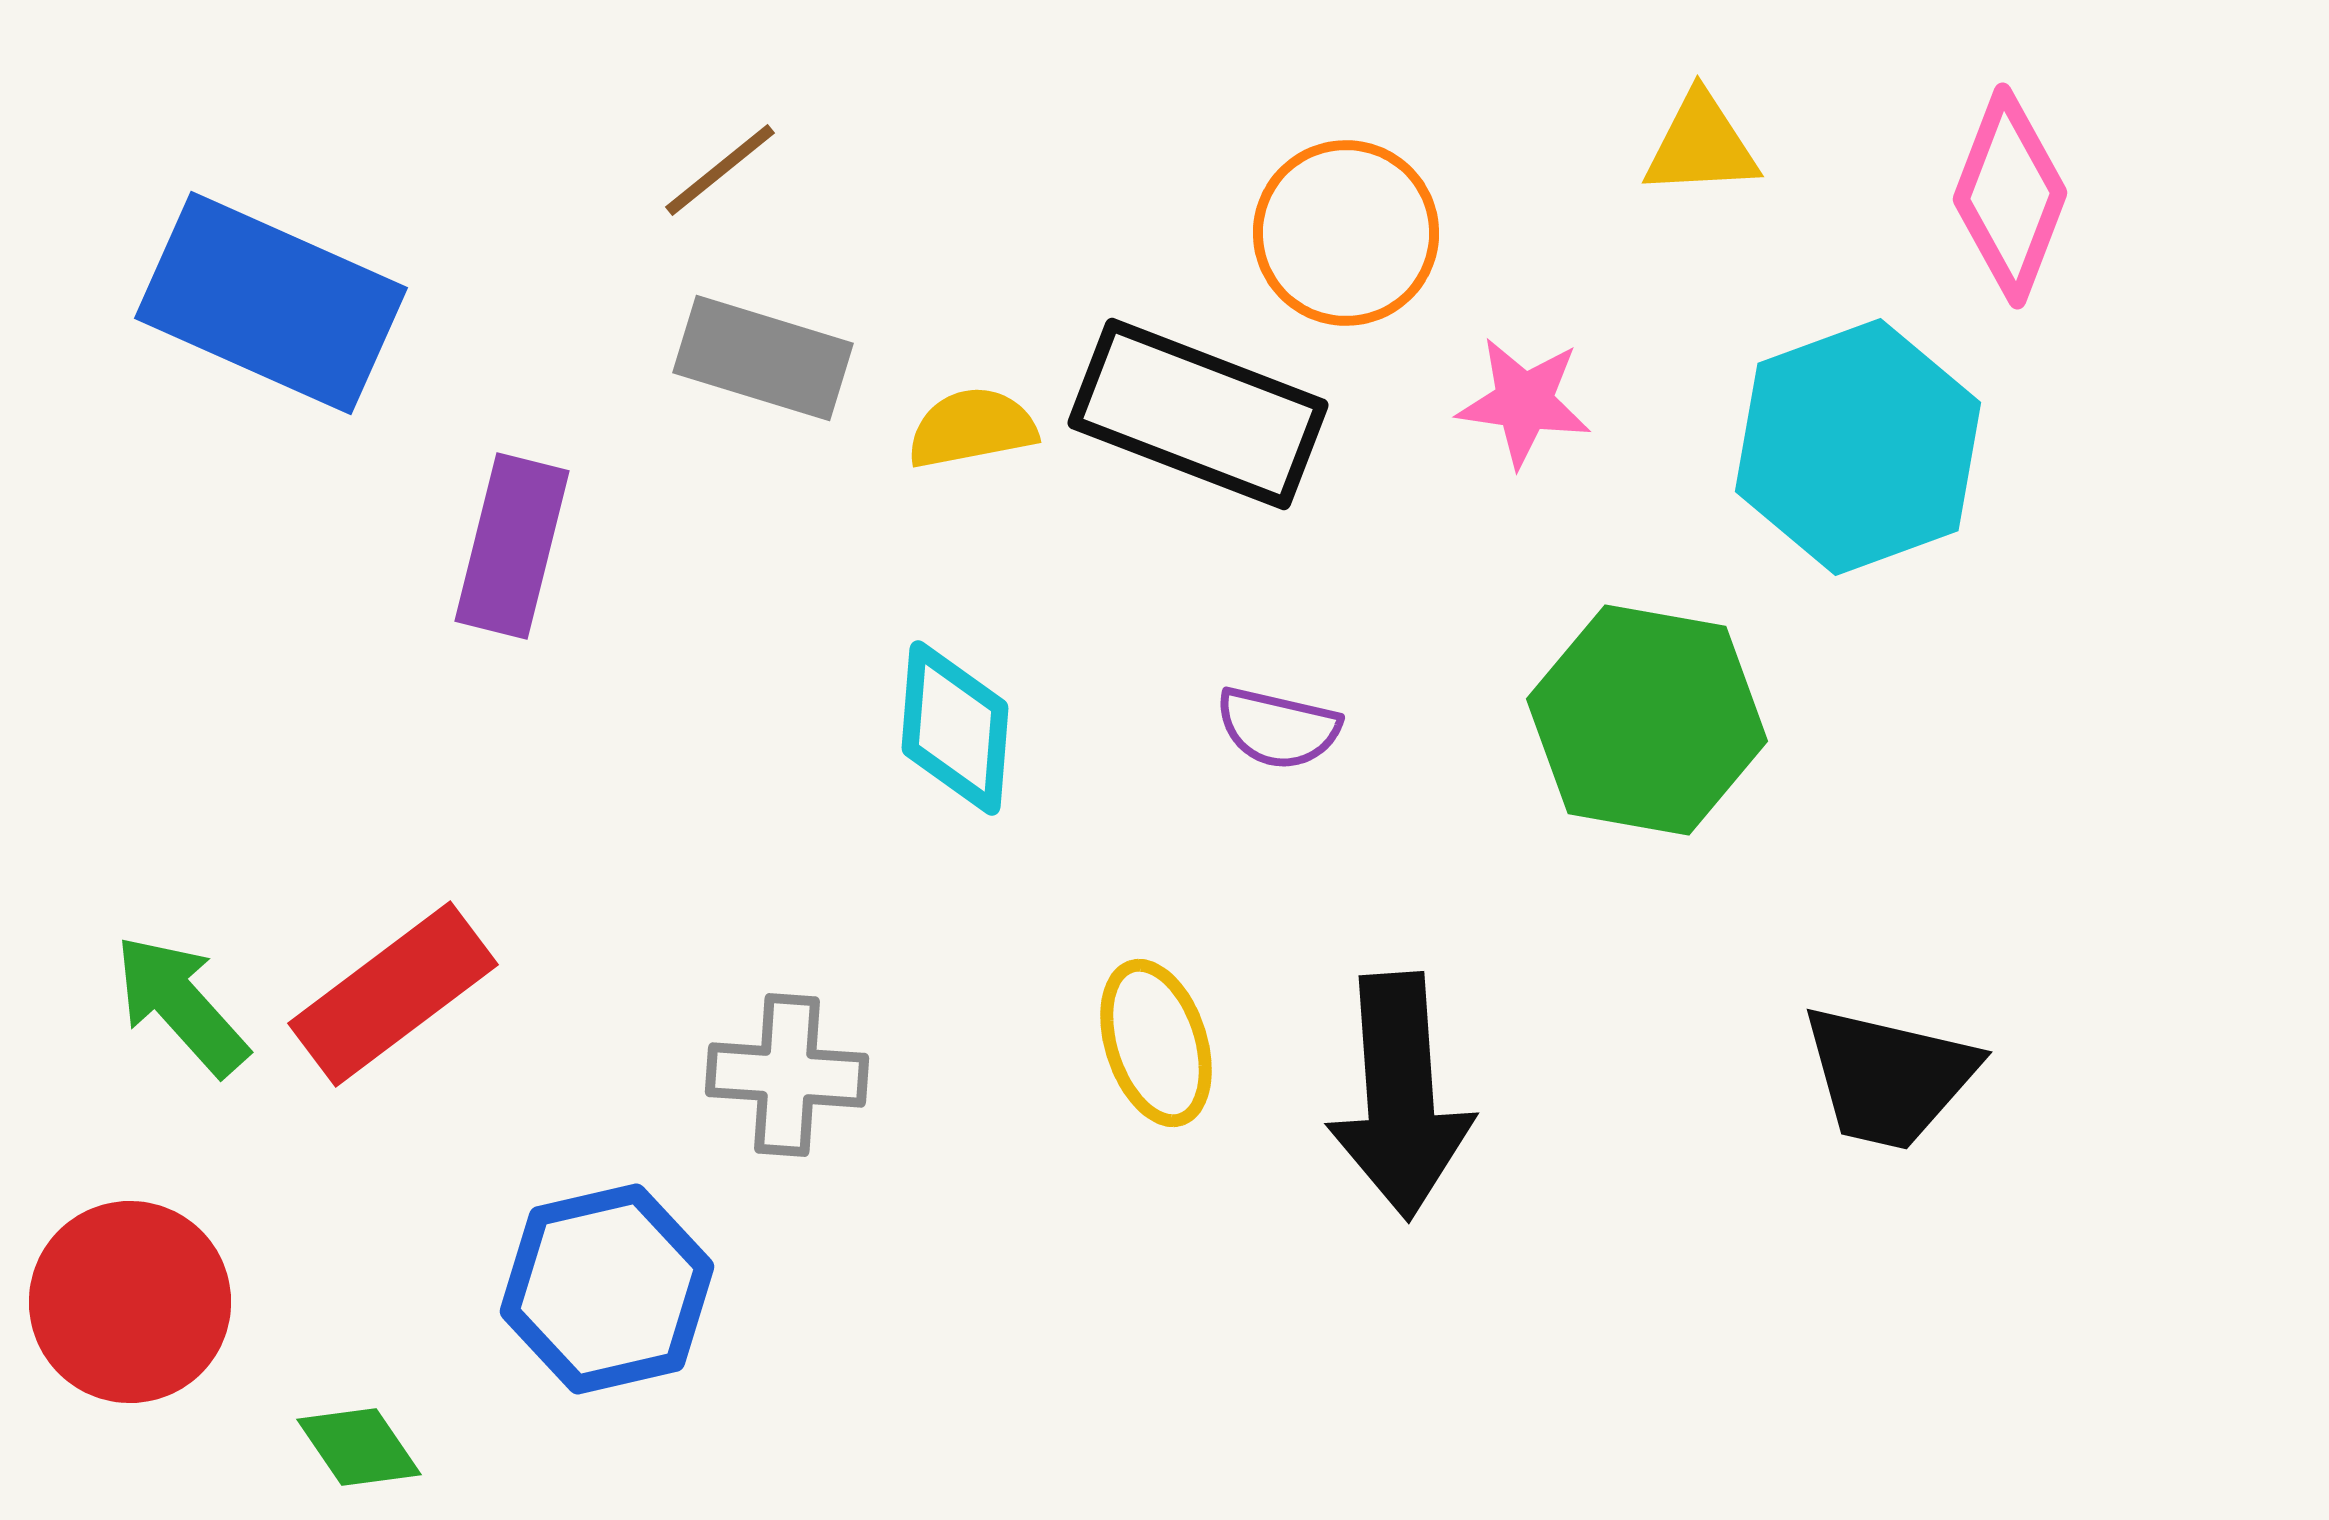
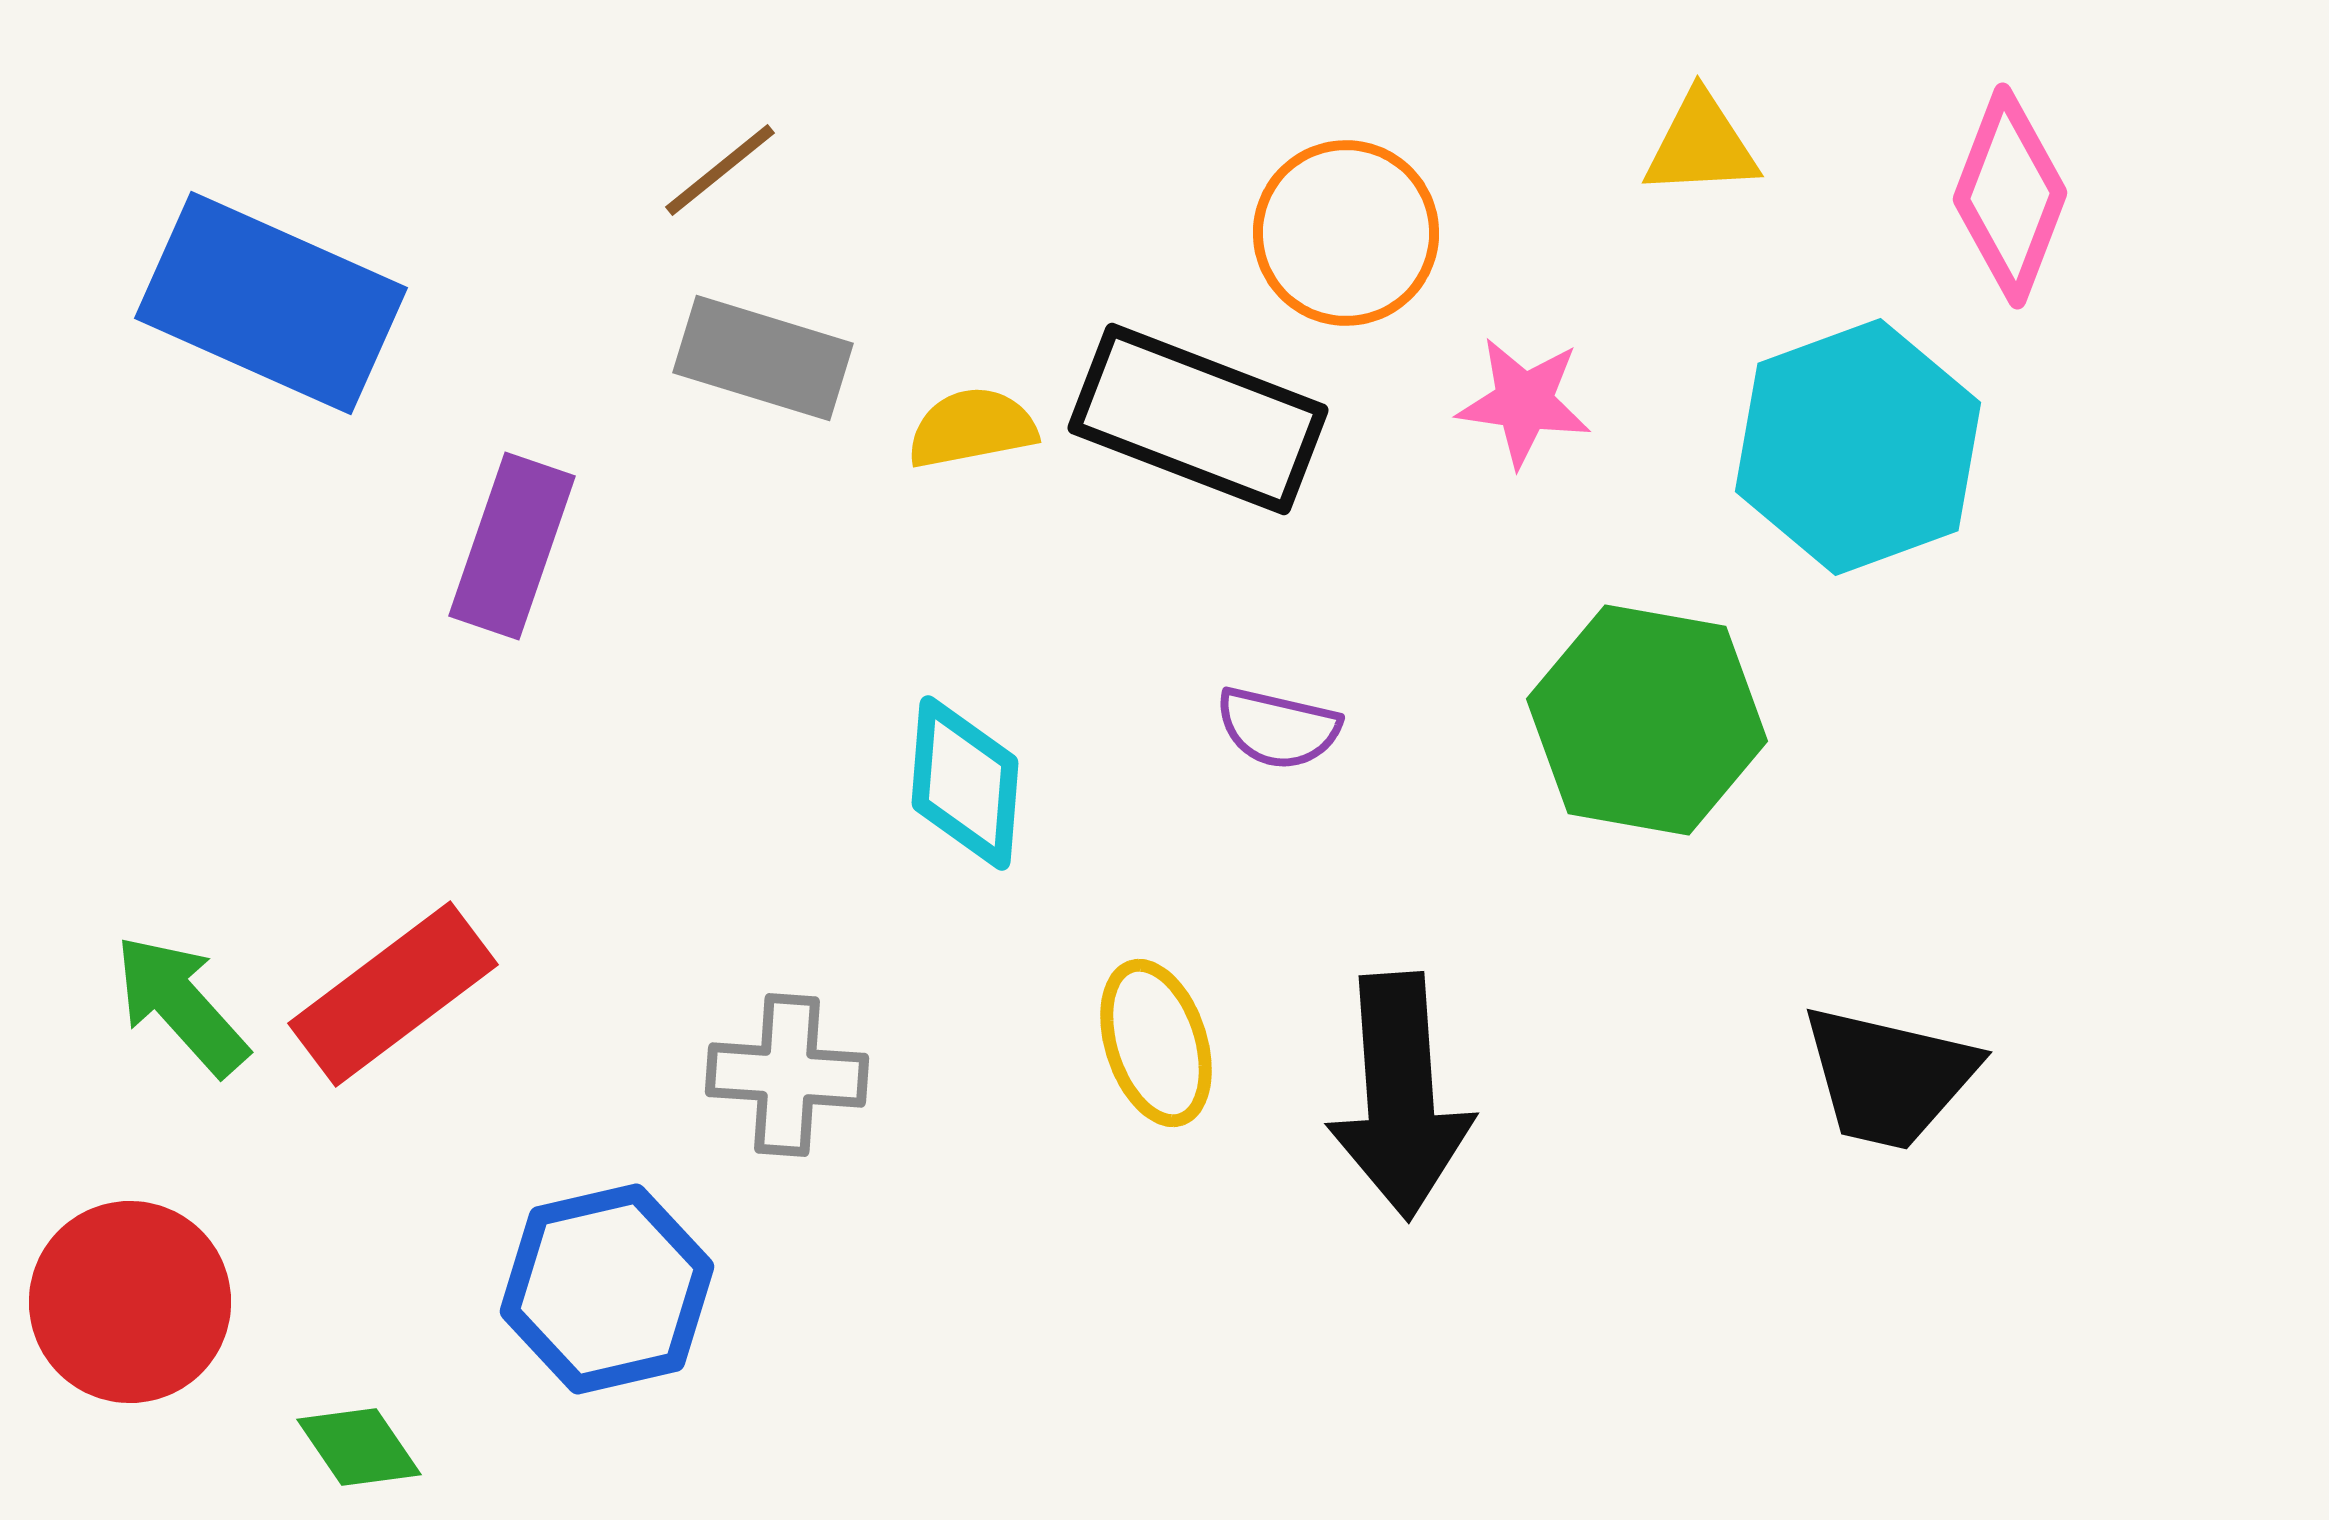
black rectangle: moved 5 px down
purple rectangle: rotated 5 degrees clockwise
cyan diamond: moved 10 px right, 55 px down
